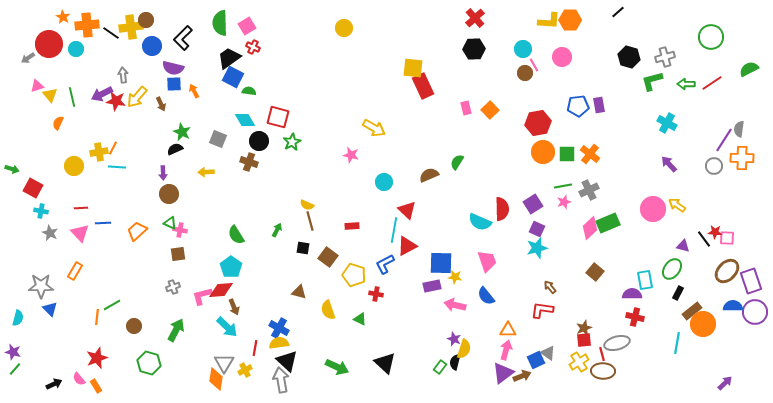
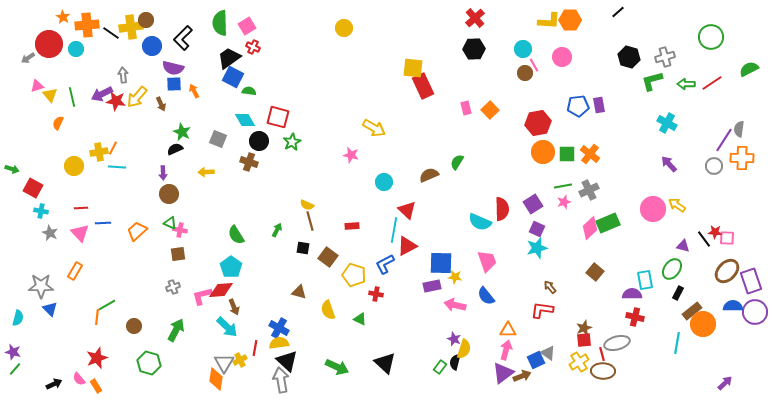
green line at (112, 305): moved 5 px left
yellow cross at (245, 370): moved 5 px left, 10 px up
